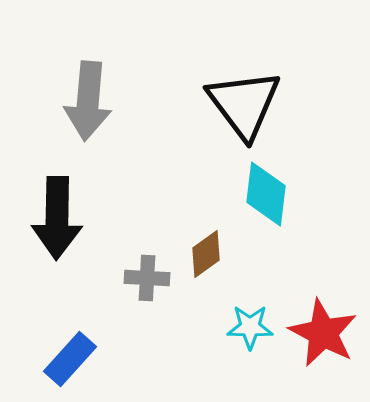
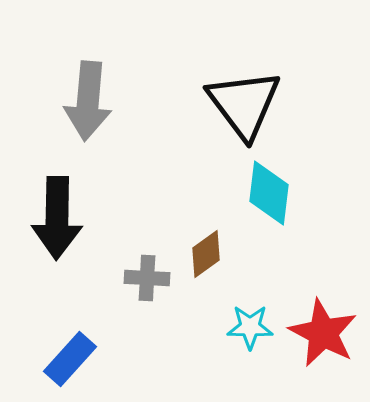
cyan diamond: moved 3 px right, 1 px up
